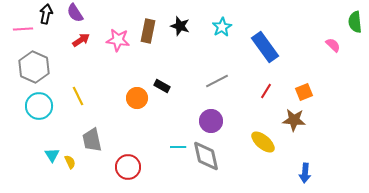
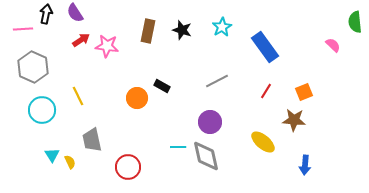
black star: moved 2 px right, 4 px down
pink star: moved 11 px left, 6 px down
gray hexagon: moved 1 px left
cyan circle: moved 3 px right, 4 px down
purple circle: moved 1 px left, 1 px down
blue arrow: moved 8 px up
